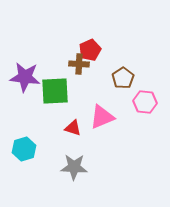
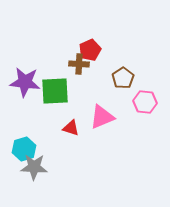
purple star: moved 5 px down
red triangle: moved 2 px left
gray star: moved 40 px left
